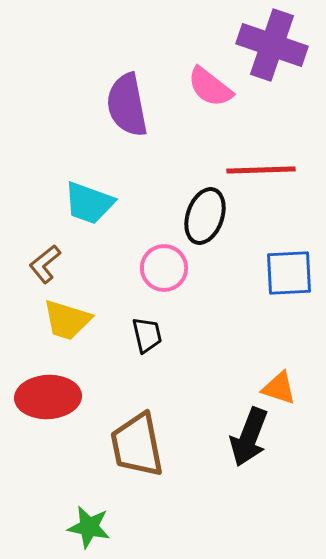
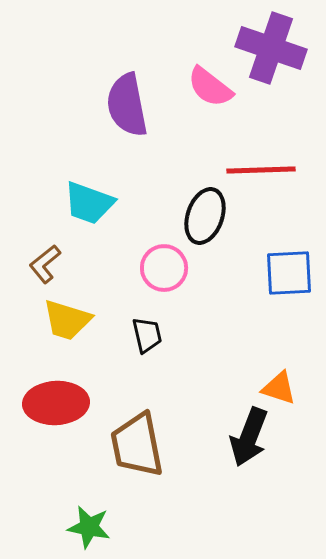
purple cross: moved 1 px left, 3 px down
red ellipse: moved 8 px right, 6 px down
